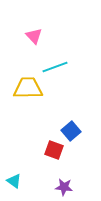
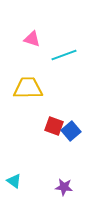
pink triangle: moved 2 px left, 3 px down; rotated 30 degrees counterclockwise
cyan line: moved 9 px right, 12 px up
red square: moved 24 px up
